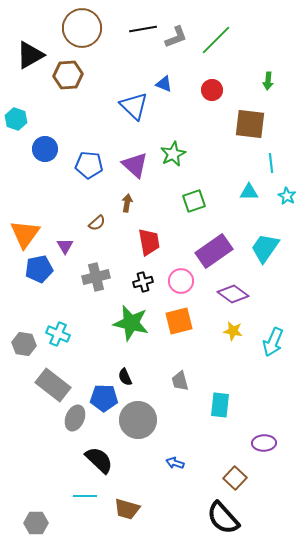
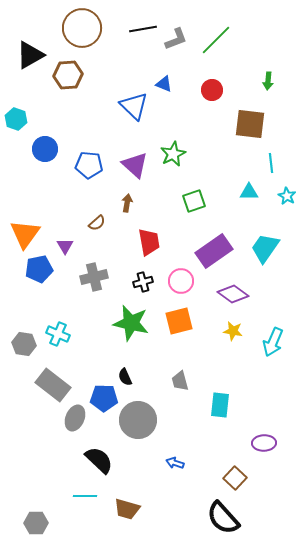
gray L-shape at (176, 37): moved 2 px down
gray cross at (96, 277): moved 2 px left
